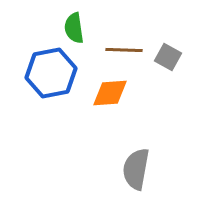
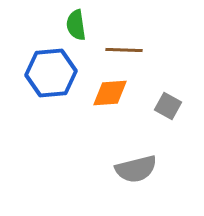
green semicircle: moved 2 px right, 3 px up
gray square: moved 49 px down
blue hexagon: rotated 6 degrees clockwise
gray semicircle: rotated 114 degrees counterclockwise
